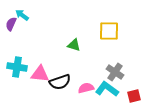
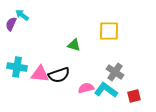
black semicircle: moved 1 px left, 7 px up
cyan L-shape: moved 1 px left, 1 px down
